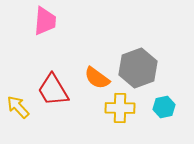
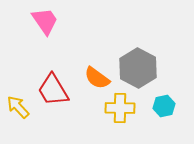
pink trapezoid: rotated 40 degrees counterclockwise
gray hexagon: rotated 12 degrees counterclockwise
cyan hexagon: moved 1 px up
